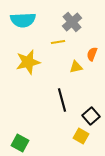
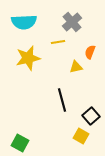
cyan semicircle: moved 1 px right, 2 px down
orange semicircle: moved 2 px left, 2 px up
yellow star: moved 4 px up
